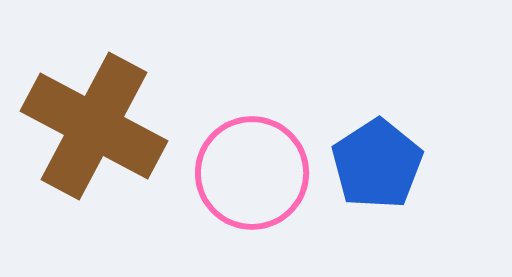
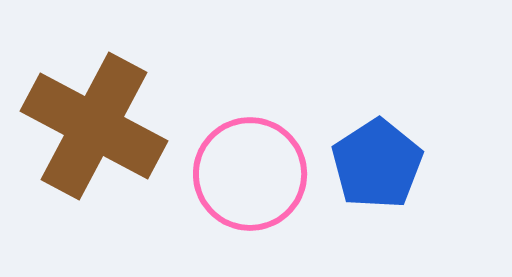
pink circle: moved 2 px left, 1 px down
